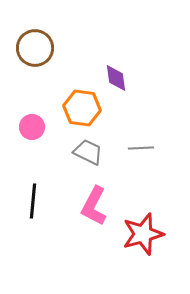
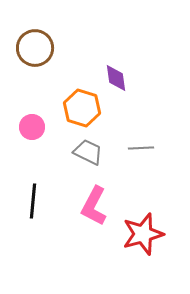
orange hexagon: rotated 9 degrees clockwise
